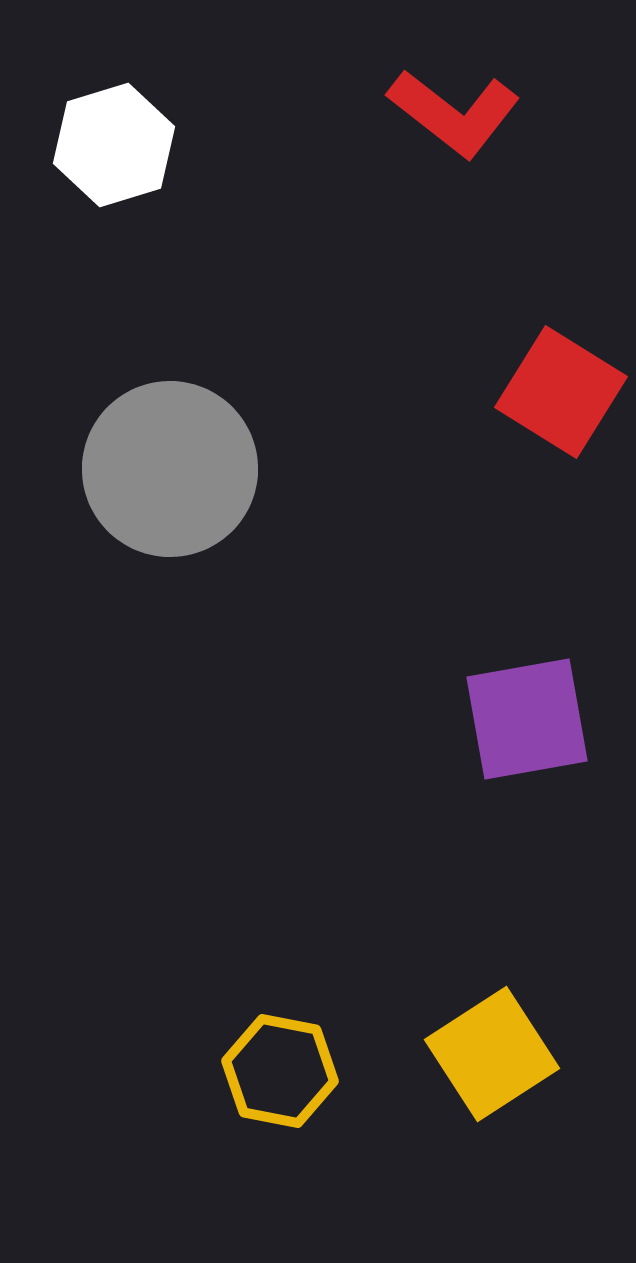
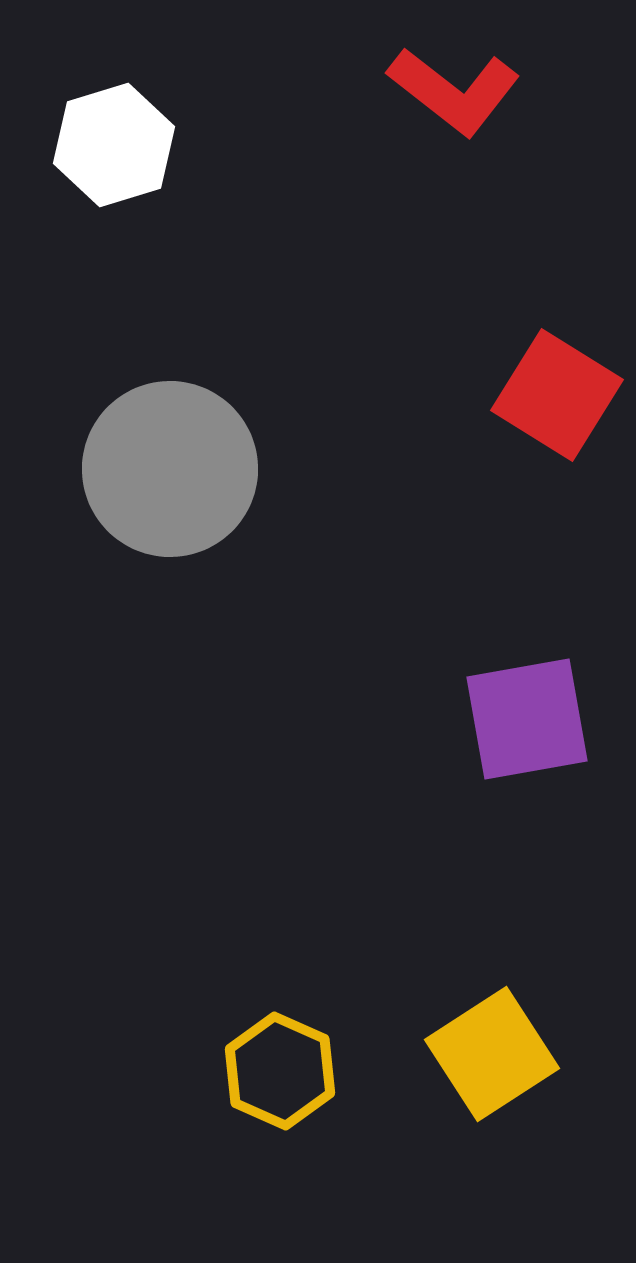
red L-shape: moved 22 px up
red square: moved 4 px left, 3 px down
yellow hexagon: rotated 13 degrees clockwise
